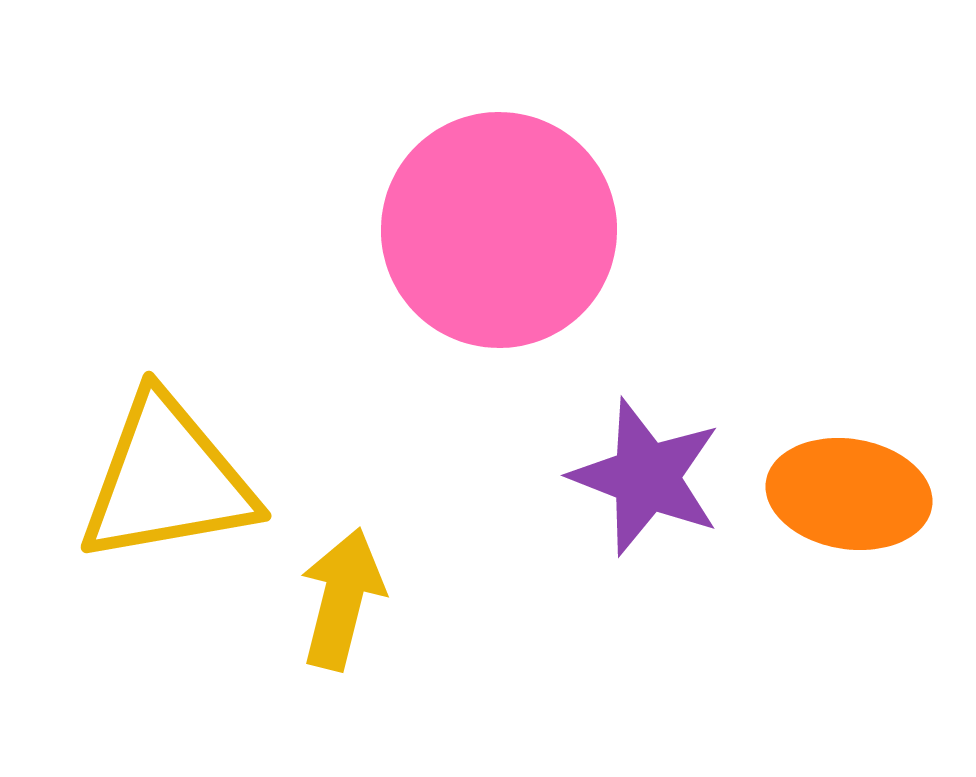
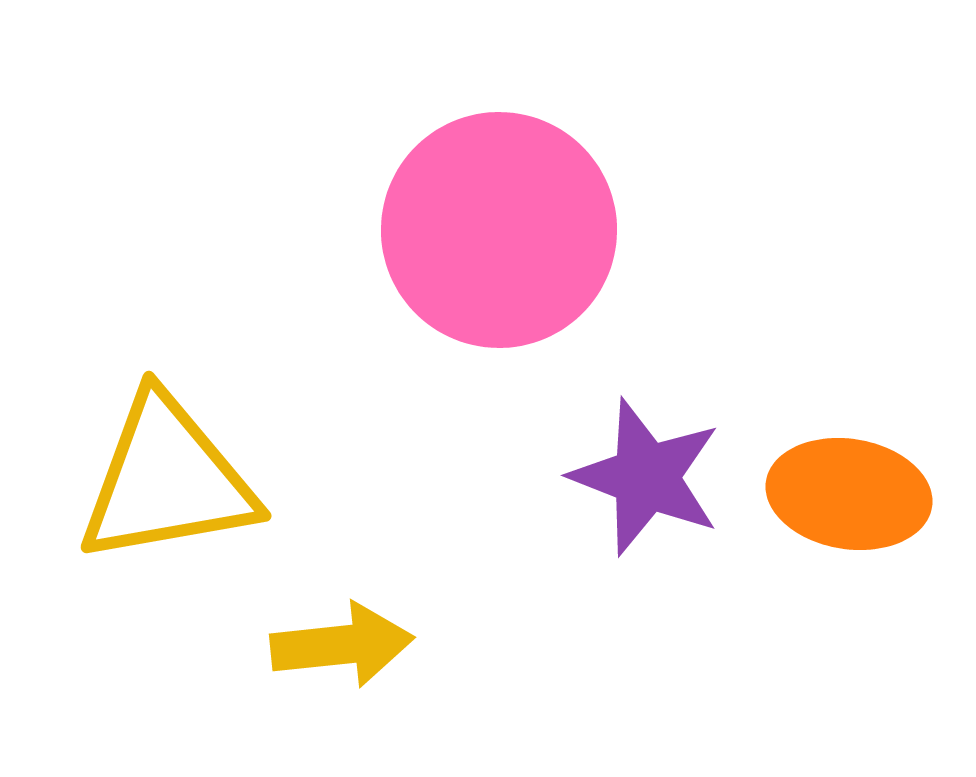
yellow arrow: moved 46 px down; rotated 70 degrees clockwise
